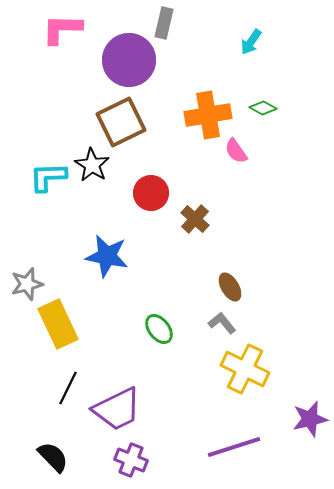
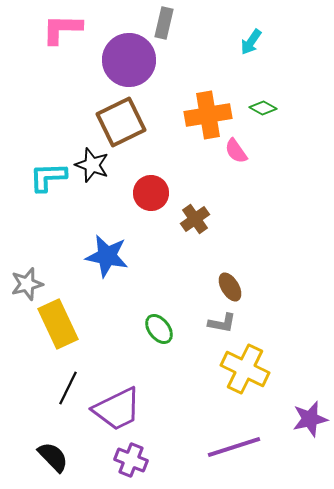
black star: rotated 12 degrees counterclockwise
brown cross: rotated 12 degrees clockwise
gray L-shape: rotated 140 degrees clockwise
